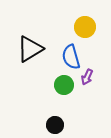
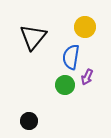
black triangle: moved 3 px right, 12 px up; rotated 20 degrees counterclockwise
blue semicircle: rotated 25 degrees clockwise
green circle: moved 1 px right
black circle: moved 26 px left, 4 px up
